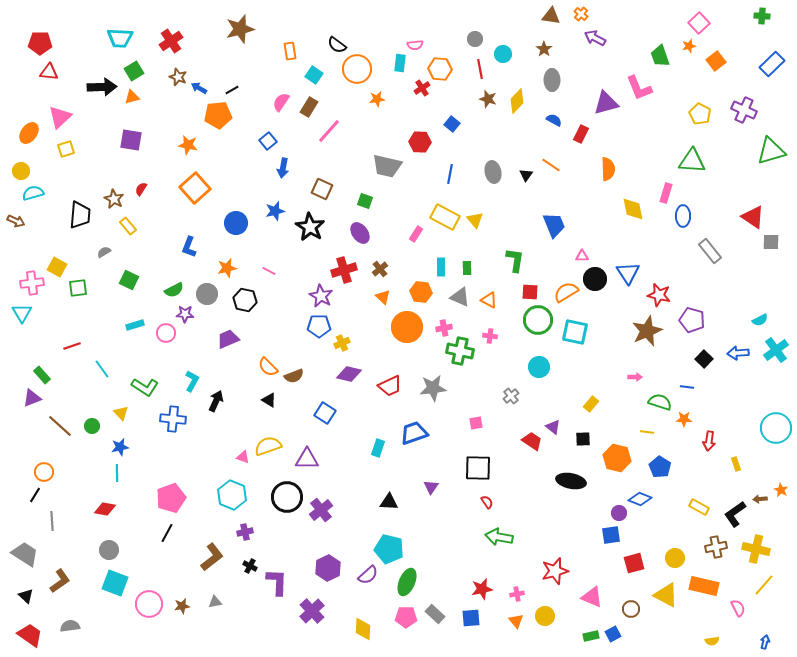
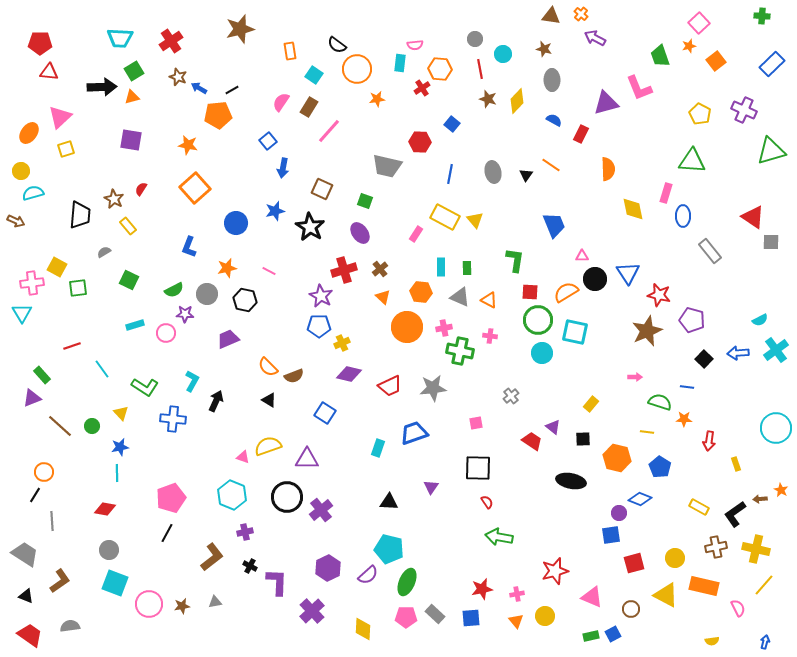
brown star at (544, 49): rotated 21 degrees counterclockwise
cyan circle at (539, 367): moved 3 px right, 14 px up
black triangle at (26, 596): rotated 21 degrees counterclockwise
